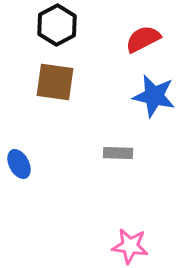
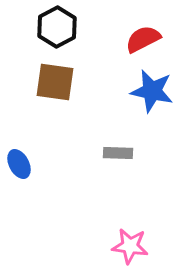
black hexagon: moved 2 px down
blue star: moved 2 px left, 5 px up
